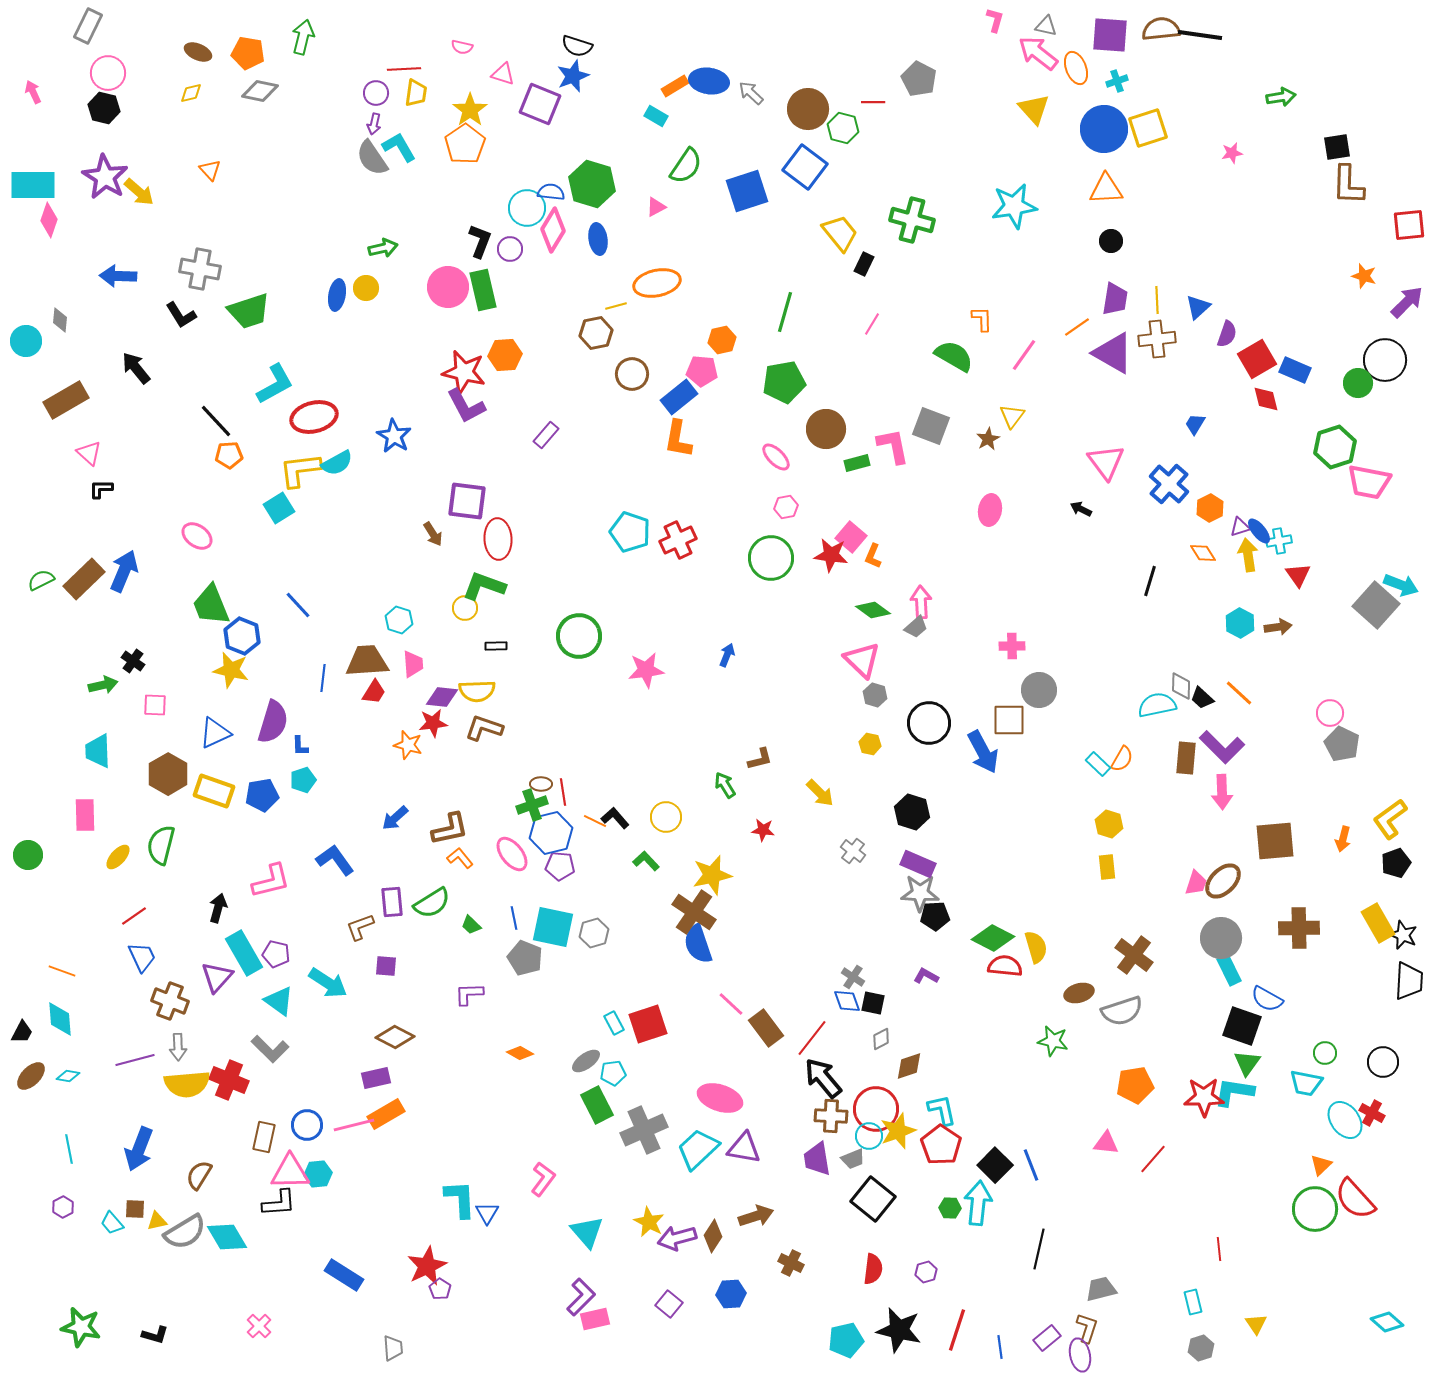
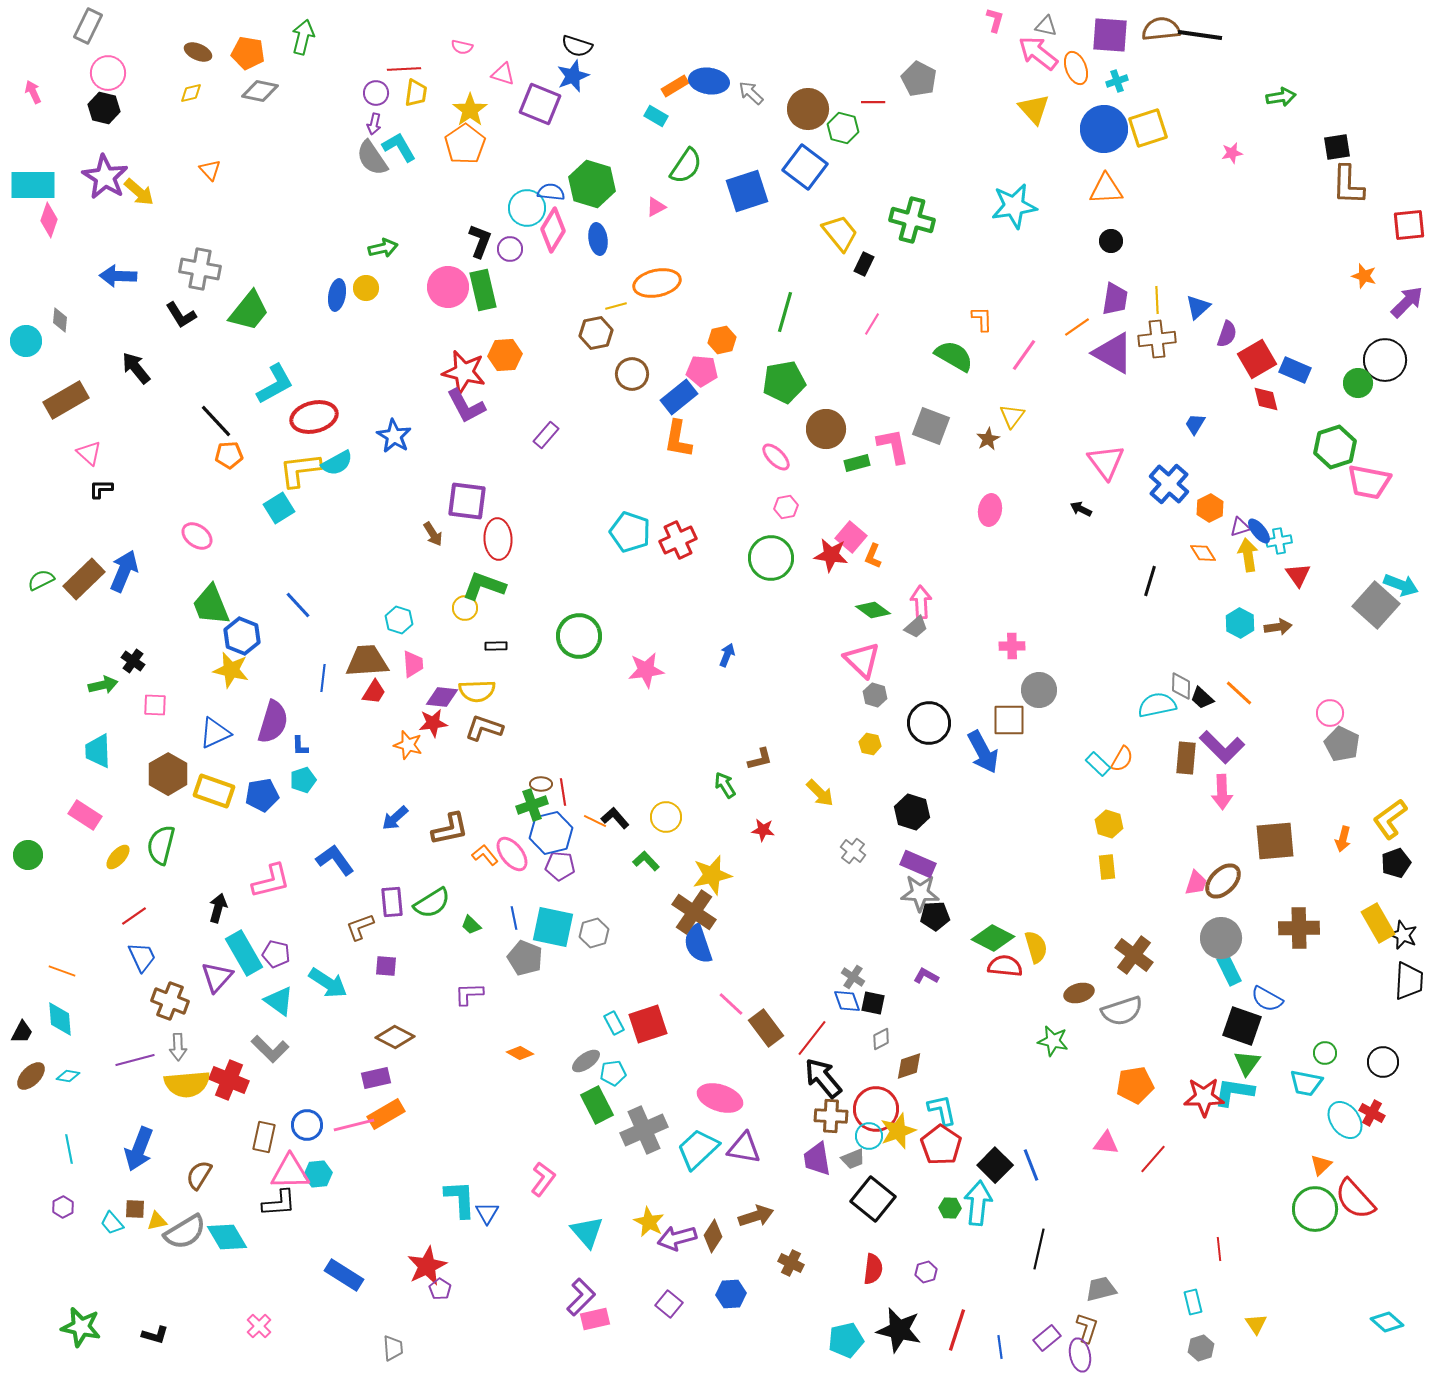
green trapezoid at (249, 311): rotated 33 degrees counterclockwise
pink rectangle at (85, 815): rotated 56 degrees counterclockwise
orange L-shape at (460, 858): moved 25 px right, 3 px up
